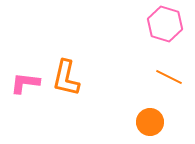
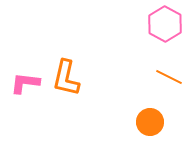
pink hexagon: rotated 12 degrees clockwise
